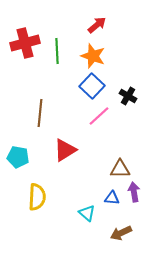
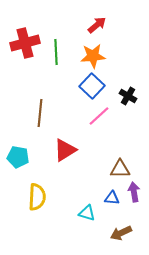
green line: moved 1 px left, 1 px down
orange star: rotated 25 degrees counterclockwise
cyan triangle: rotated 24 degrees counterclockwise
